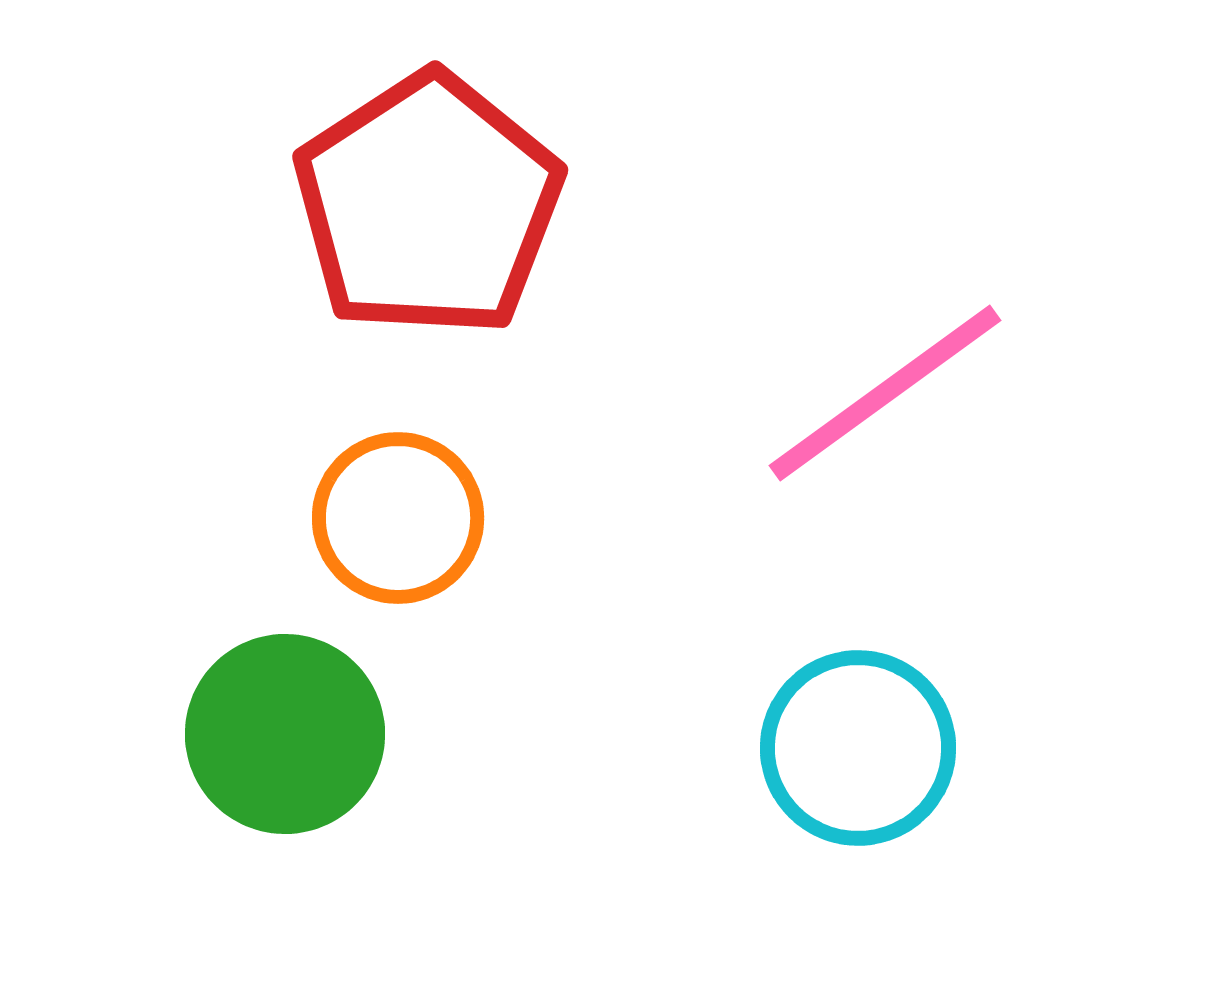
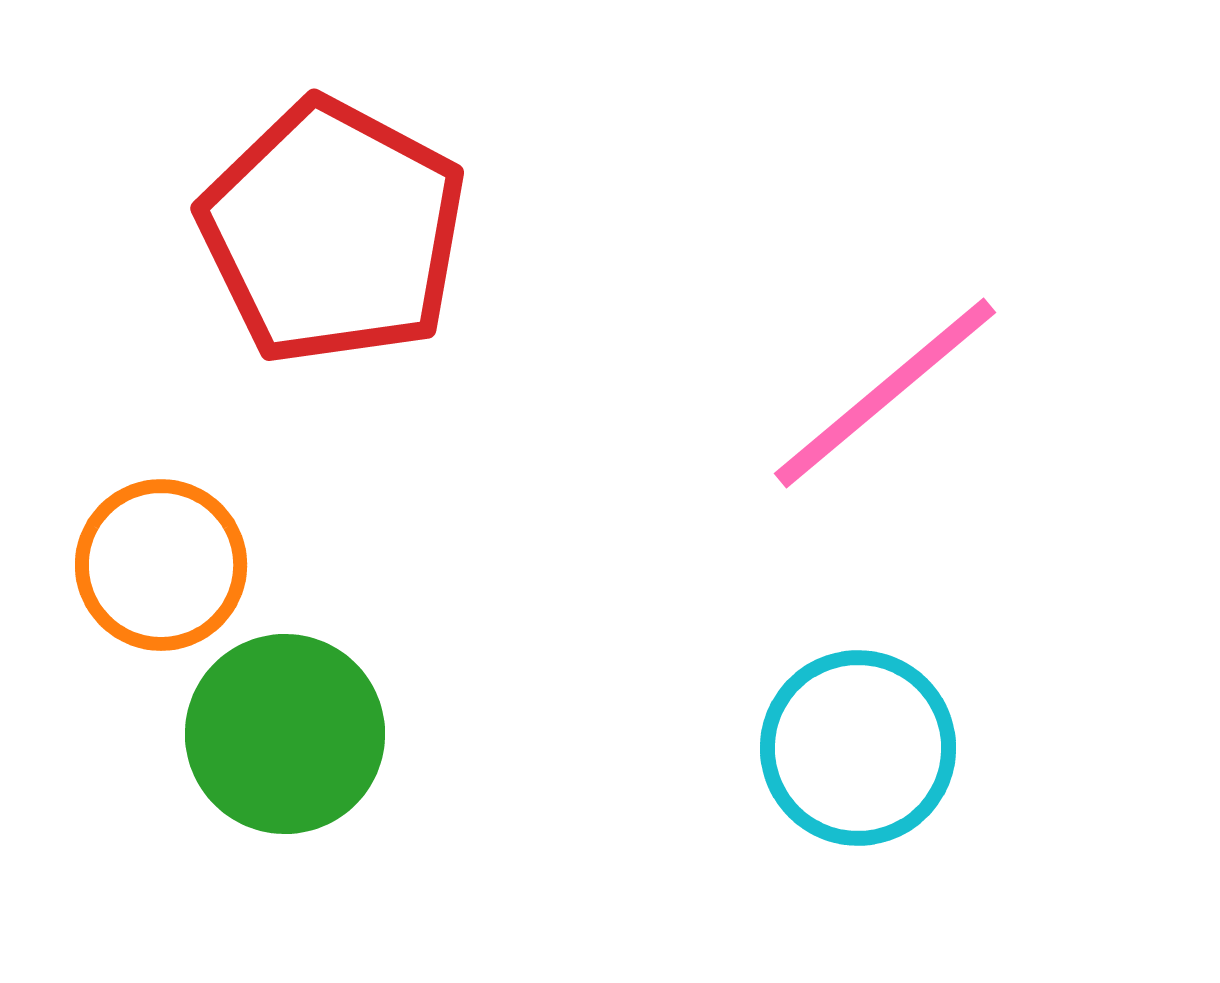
red pentagon: moved 95 px left, 27 px down; rotated 11 degrees counterclockwise
pink line: rotated 4 degrees counterclockwise
orange circle: moved 237 px left, 47 px down
